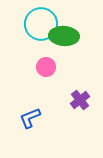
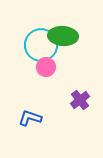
cyan circle: moved 21 px down
green ellipse: moved 1 px left
blue L-shape: rotated 40 degrees clockwise
